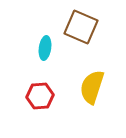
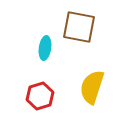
brown square: moved 2 px left; rotated 12 degrees counterclockwise
red hexagon: rotated 12 degrees counterclockwise
